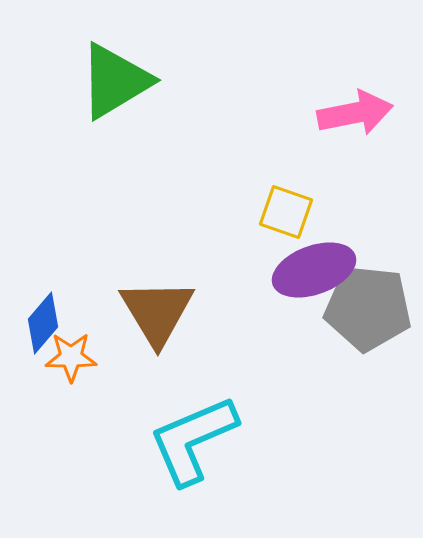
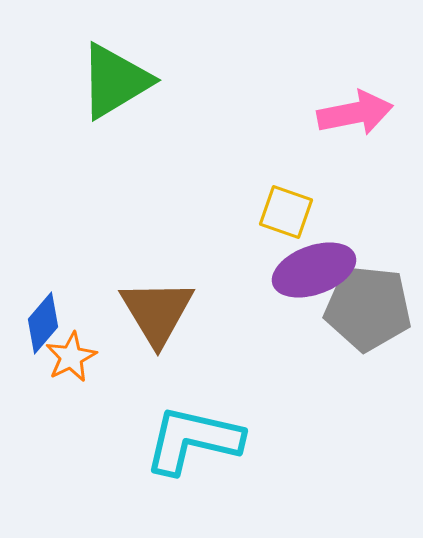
orange star: rotated 27 degrees counterclockwise
cyan L-shape: rotated 36 degrees clockwise
